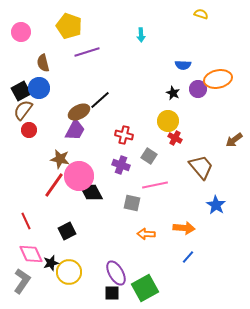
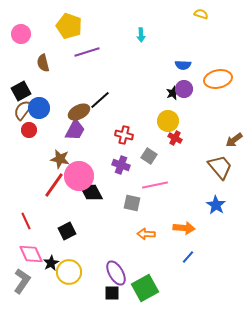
pink circle at (21, 32): moved 2 px down
blue circle at (39, 88): moved 20 px down
purple circle at (198, 89): moved 14 px left
black star at (173, 93): rotated 24 degrees clockwise
brown trapezoid at (201, 167): moved 19 px right
black star at (51, 263): rotated 14 degrees counterclockwise
